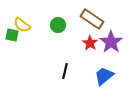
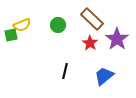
brown rectangle: rotated 10 degrees clockwise
yellow semicircle: rotated 60 degrees counterclockwise
green square: moved 1 px left; rotated 24 degrees counterclockwise
purple star: moved 6 px right, 3 px up
